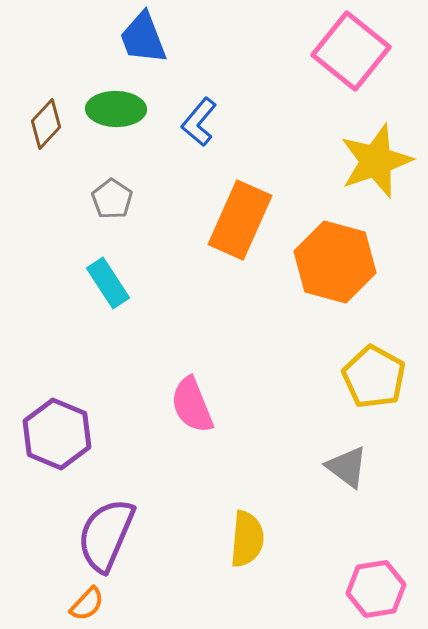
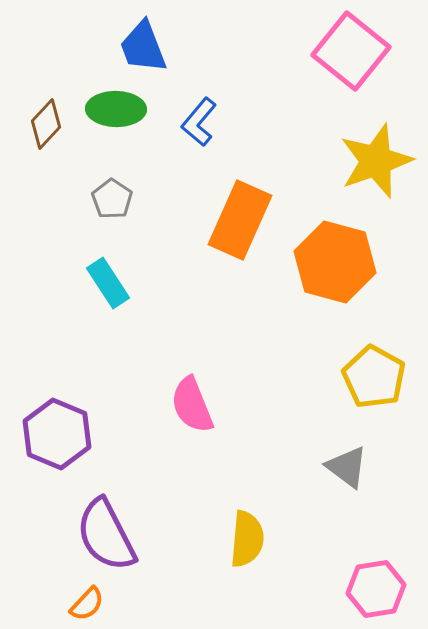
blue trapezoid: moved 9 px down
purple semicircle: rotated 50 degrees counterclockwise
